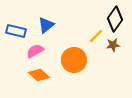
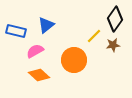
yellow line: moved 2 px left
